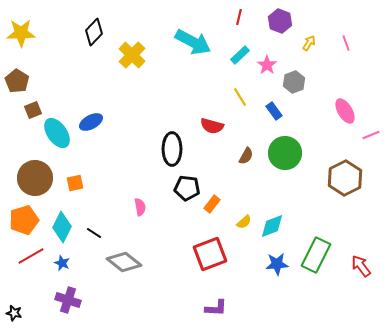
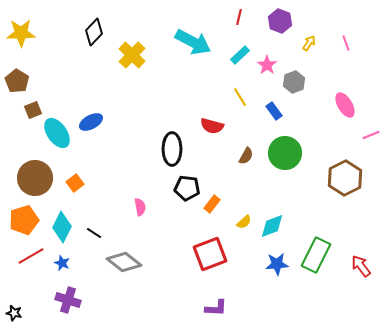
pink ellipse at (345, 111): moved 6 px up
orange square at (75, 183): rotated 24 degrees counterclockwise
